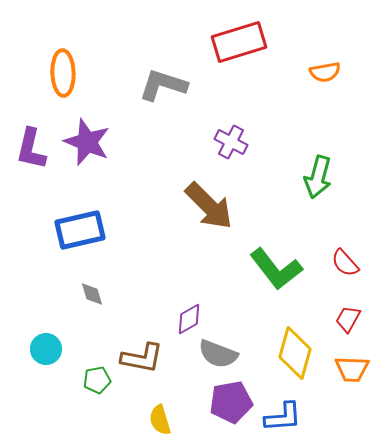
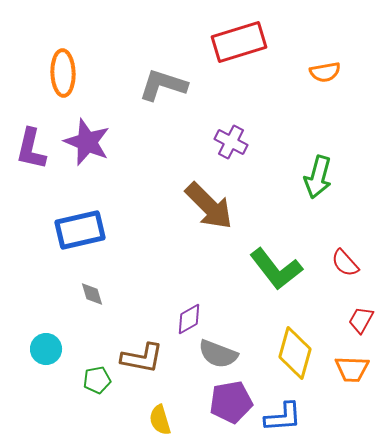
red trapezoid: moved 13 px right, 1 px down
